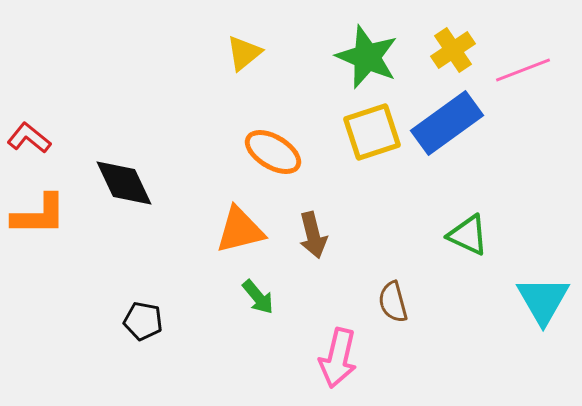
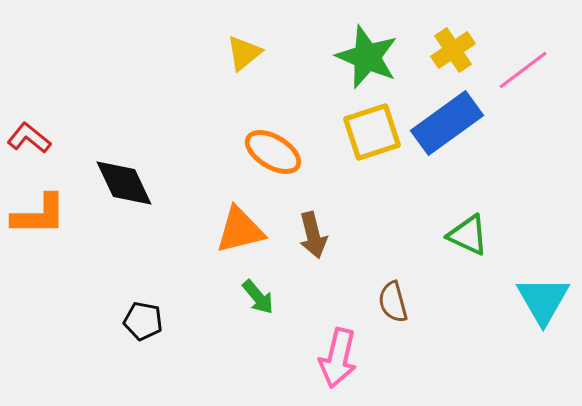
pink line: rotated 16 degrees counterclockwise
